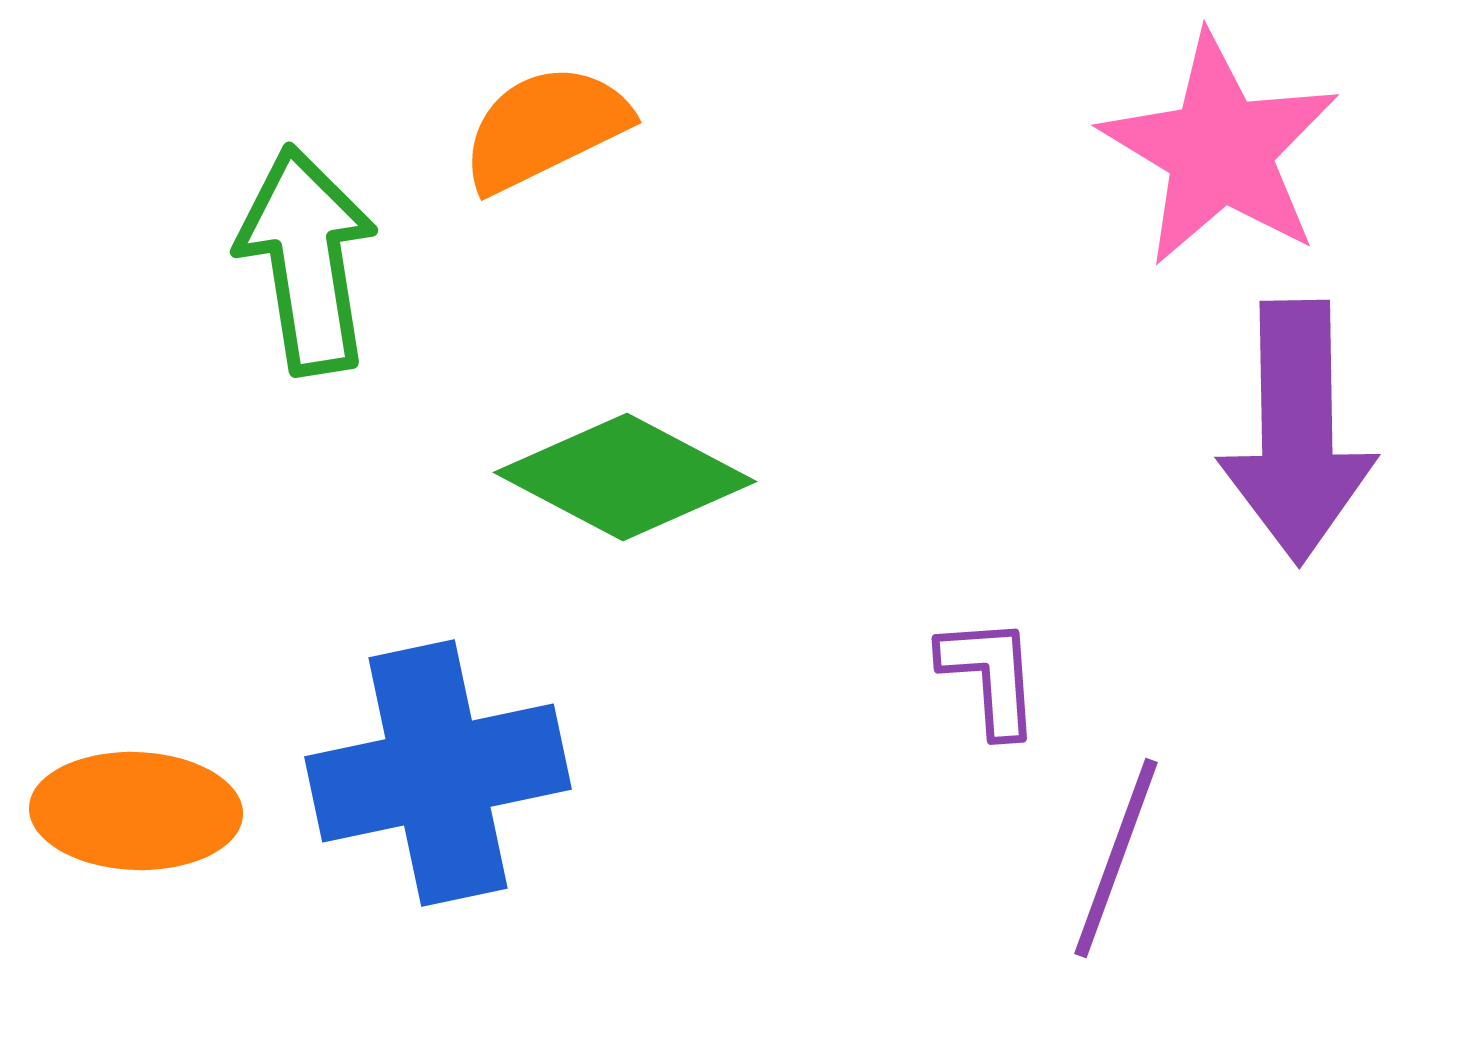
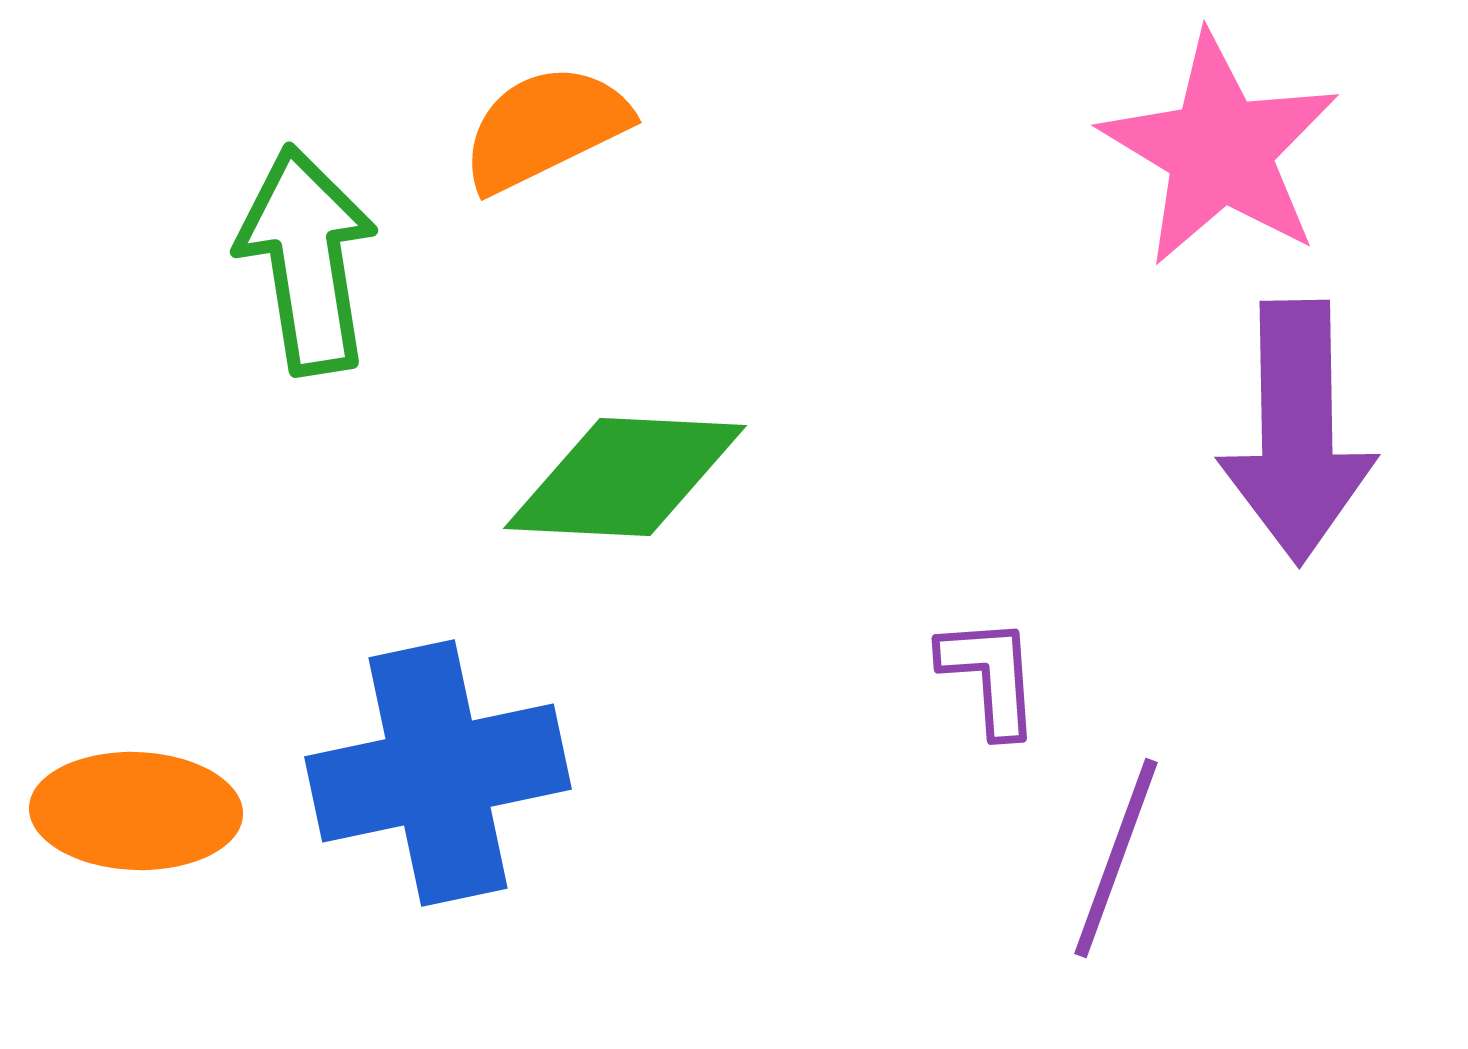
green diamond: rotated 25 degrees counterclockwise
